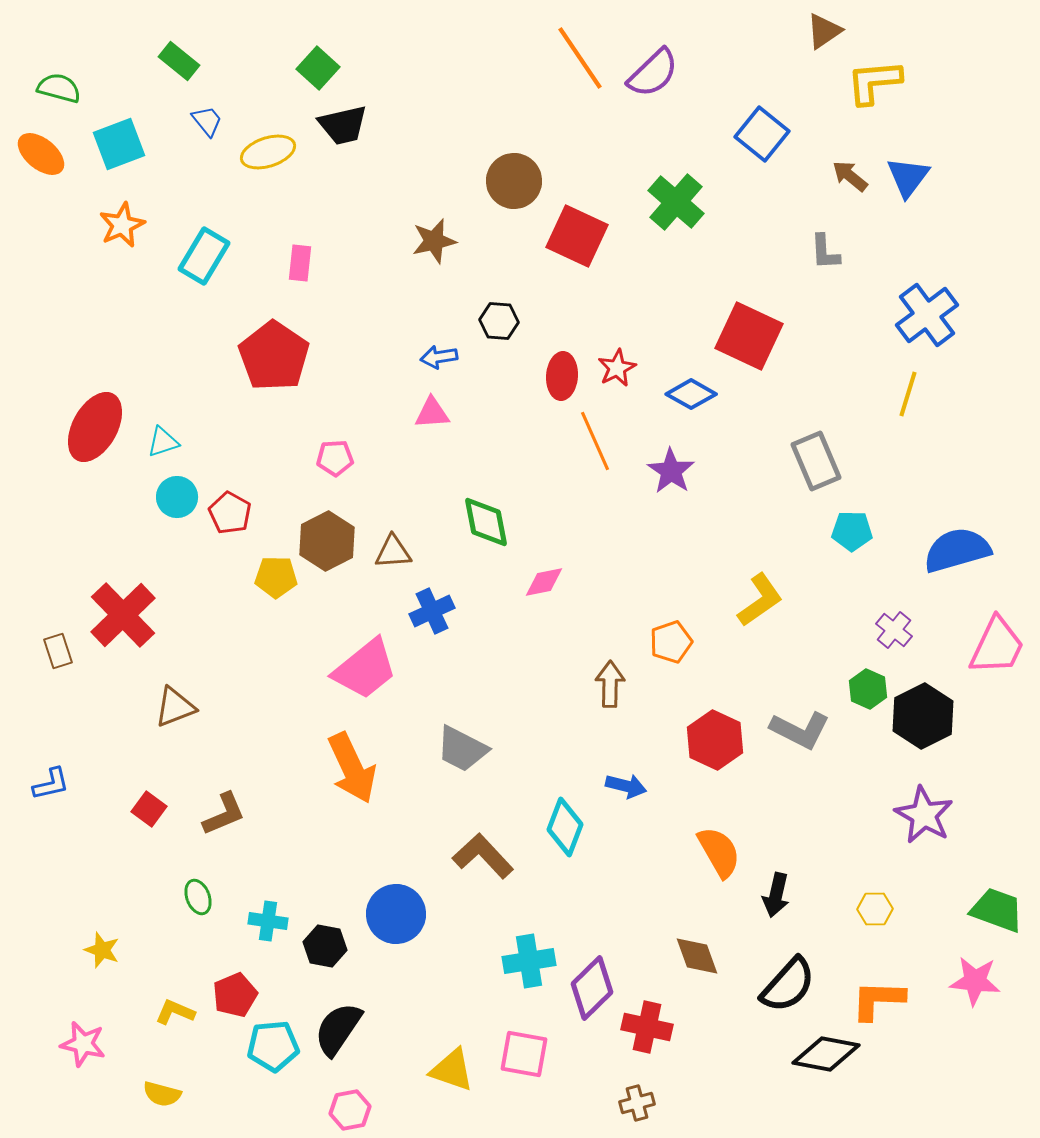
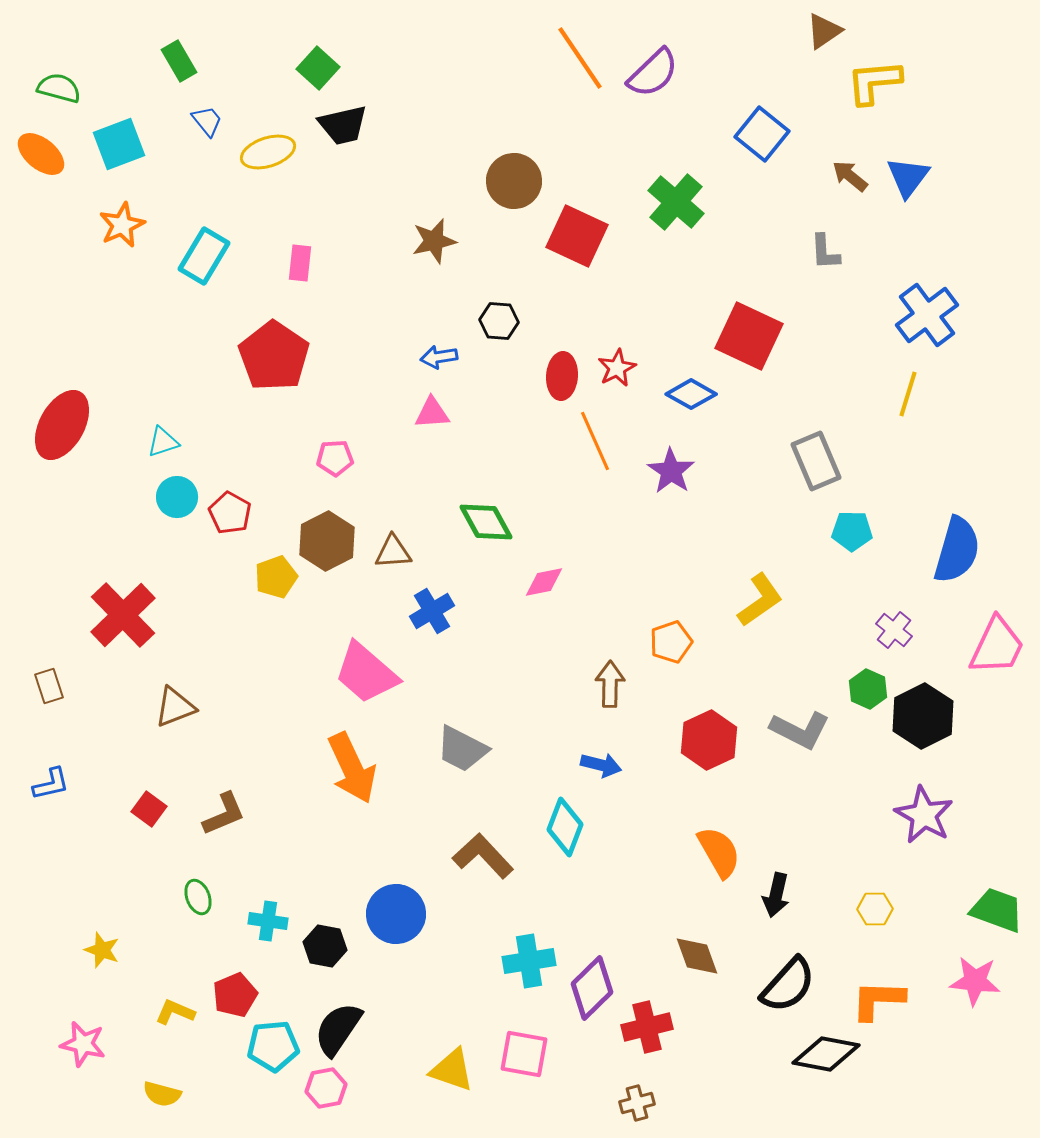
green rectangle at (179, 61): rotated 21 degrees clockwise
red ellipse at (95, 427): moved 33 px left, 2 px up
green diamond at (486, 522): rotated 18 degrees counterclockwise
blue semicircle at (957, 550): rotated 122 degrees clockwise
yellow pentagon at (276, 577): rotated 21 degrees counterclockwise
blue cross at (432, 611): rotated 6 degrees counterclockwise
brown rectangle at (58, 651): moved 9 px left, 35 px down
pink trapezoid at (365, 669): moved 1 px right, 4 px down; rotated 80 degrees clockwise
red hexagon at (715, 740): moved 6 px left; rotated 10 degrees clockwise
blue arrow at (626, 786): moved 25 px left, 21 px up
red cross at (647, 1027): rotated 27 degrees counterclockwise
pink hexagon at (350, 1110): moved 24 px left, 22 px up
